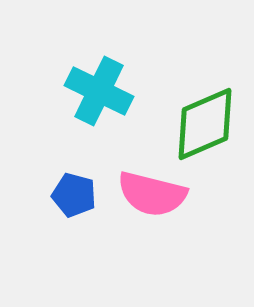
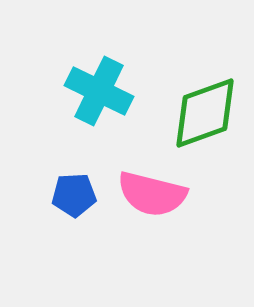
green diamond: moved 11 px up; rotated 4 degrees clockwise
blue pentagon: rotated 18 degrees counterclockwise
